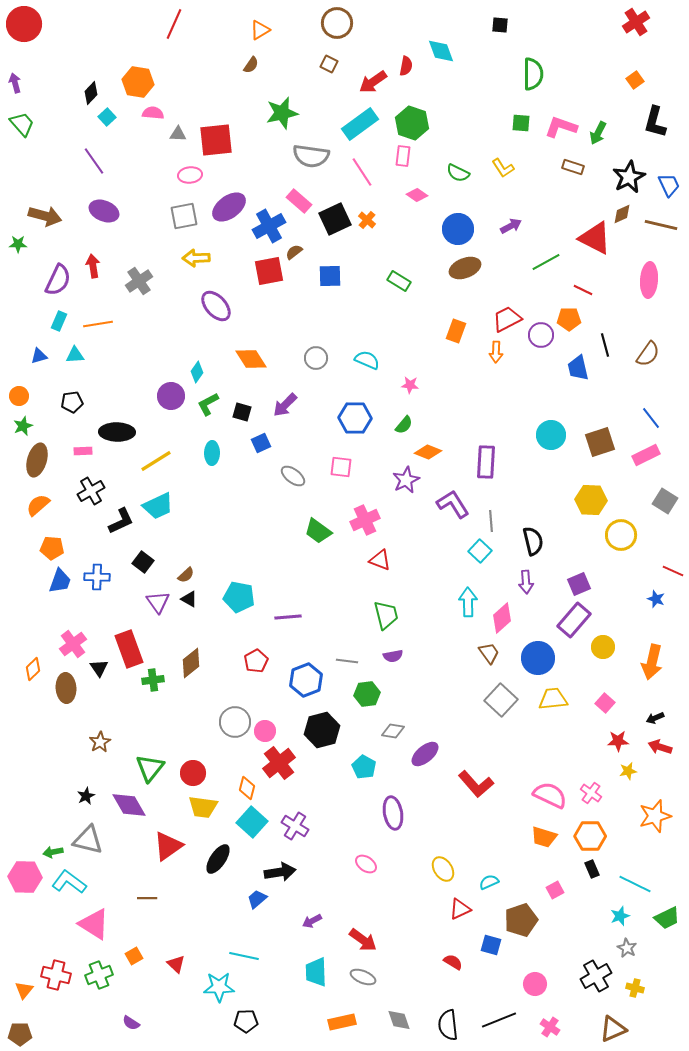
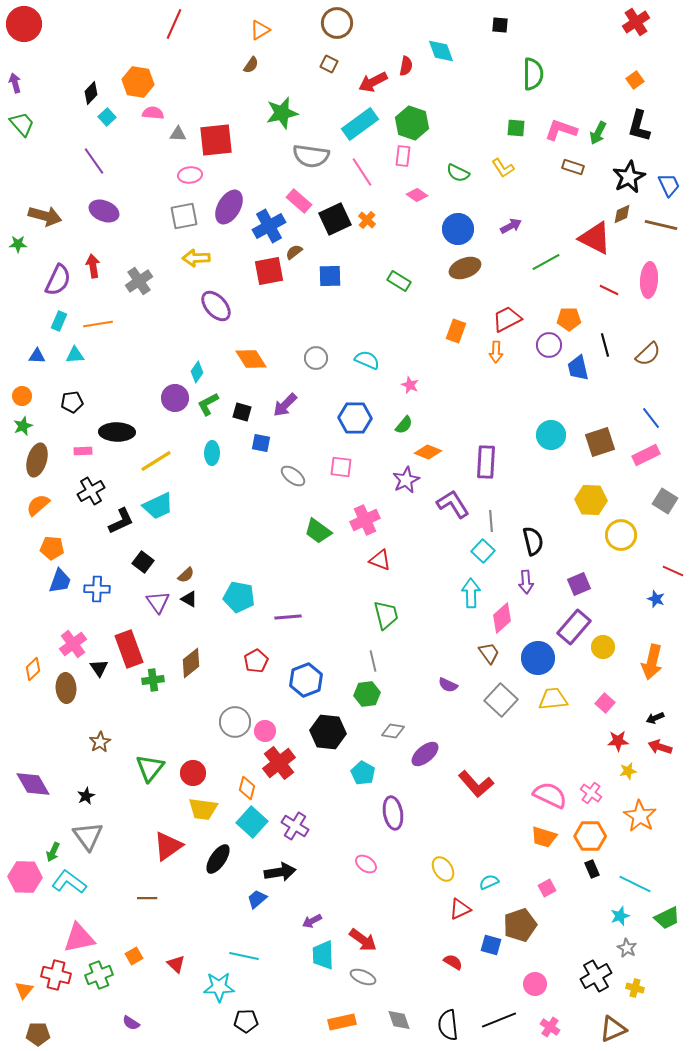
red arrow at (373, 82): rotated 8 degrees clockwise
black L-shape at (655, 122): moved 16 px left, 4 px down
green square at (521, 123): moved 5 px left, 5 px down
pink L-shape at (561, 127): moved 3 px down
purple ellipse at (229, 207): rotated 24 degrees counterclockwise
red line at (583, 290): moved 26 px right
purple circle at (541, 335): moved 8 px right, 10 px down
brown semicircle at (648, 354): rotated 12 degrees clockwise
blue triangle at (39, 356): moved 2 px left; rotated 18 degrees clockwise
pink star at (410, 385): rotated 18 degrees clockwise
orange circle at (19, 396): moved 3 px right
purple circle at (171, 396): moved 4 px right, 2 px down
blue square at (261, 443): rotated 36 degrees clockwise
cyan square at (480, 551): moved 3 px right
blue cross at (97, 577): moved 12 px down
cyan arrow at (468, 602): moved 3 px right, 9 px up
purple rectangle at (574, 620): moved 7 px down
purple semicircle at (393, 656): moved 55 px right, 29 px down; rotated 36 degrees clockwise
gray line at (347, 661): moved 26 px right; rotated 70 degrees clockwise
black hexagon at (322, 730): moved 6 px right, 2 px down; rotated 20 degrees clockwise
cyan pentagon at (364, 767): moved 1 px left, 6 px down
purple diamond at (129, 805): moved 96 px left, 21 px up
yellow trapezoid at (203, 807): moved 2 px down
orange star at (655, 816): moved 15 px left; rotated 24 degrees counterclockwise
gray triangle at (88, 840): moved 4 px up; rotated 40 degrees clockwise
green arrow at (53, 852): rotated 54 degrees counterclockwise
pink square at (555, 890): moved 8 px left, 2 px up
brown pentagon at (521, 920): moved 1 px left, 5 px down
pink triangle at (94, 924): moved 15 px left, 14 px down; rotated 44 degrees counterclockwise
cyan trapezoid at (316, 972): moved 7 px right, 17 px up
brown pentagon at (20, 1034): moved 18 px right
